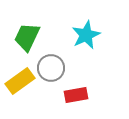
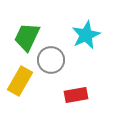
gray circle: moved 8 px up
yellow rectangle: rotated 24 degrees counterclockwise
